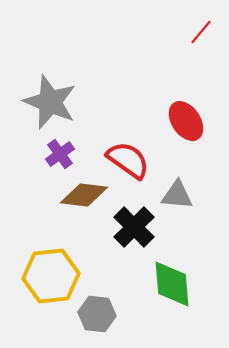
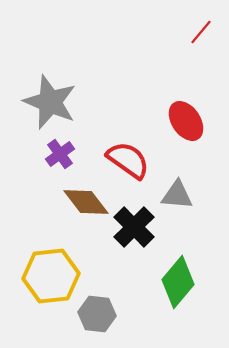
brown diamond: moved 2 px right, 7 px down; rotated 45 degrees clockwise
green diamond: moved 6 px right, 2 px up; rotated 45 degrees clockwise
